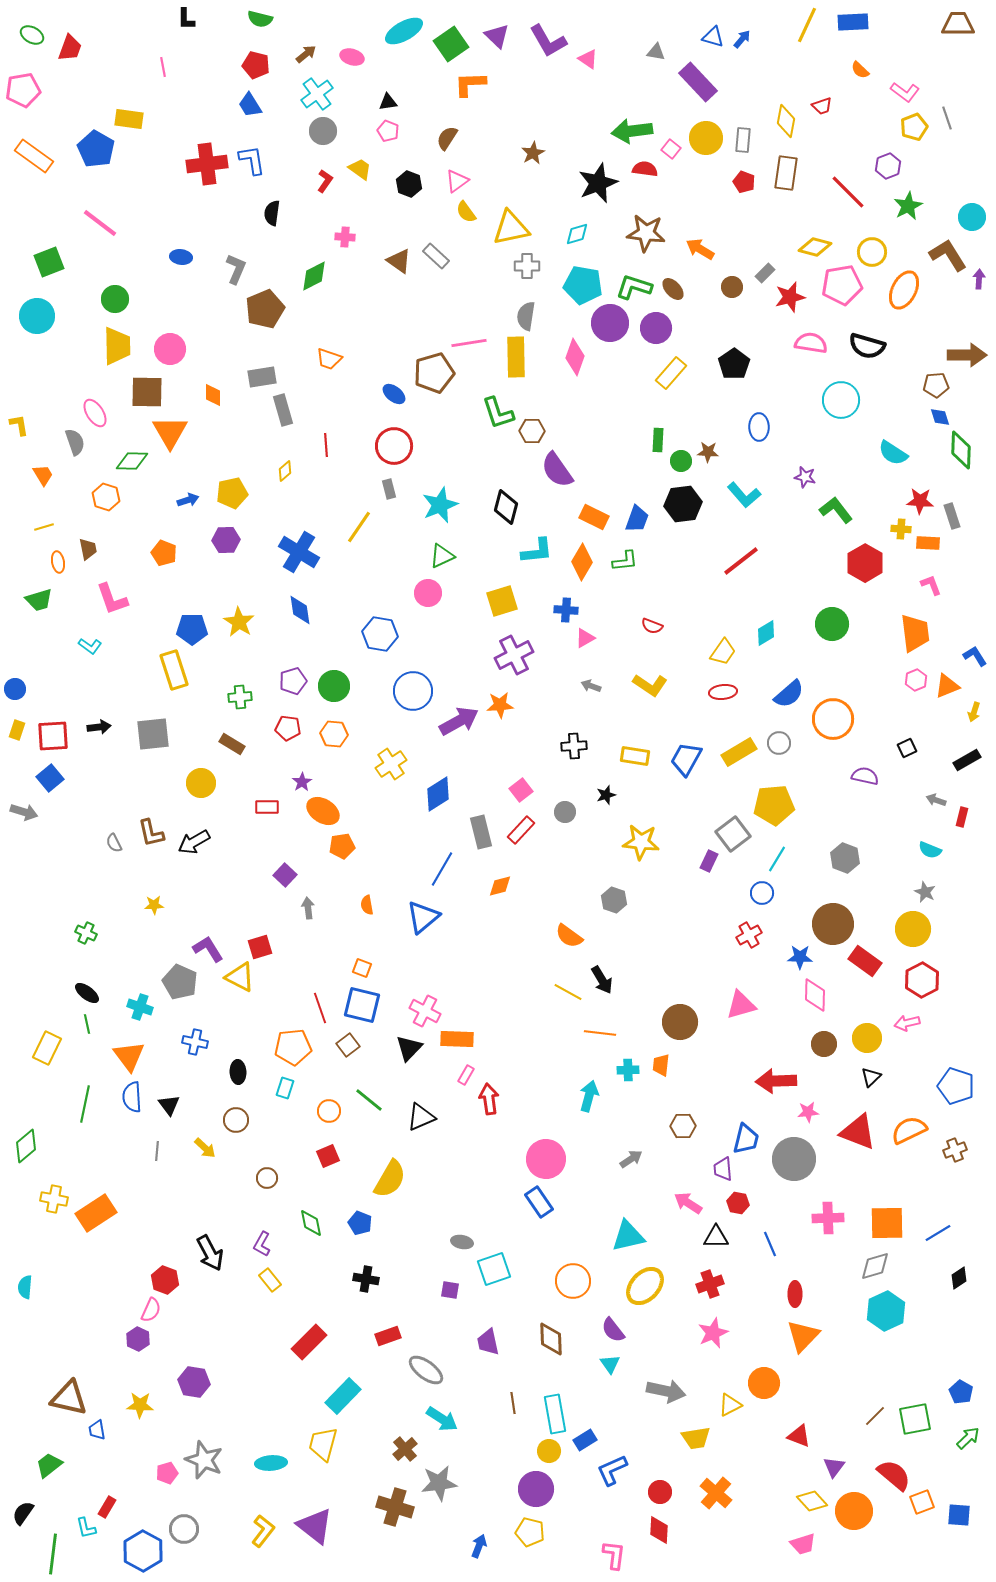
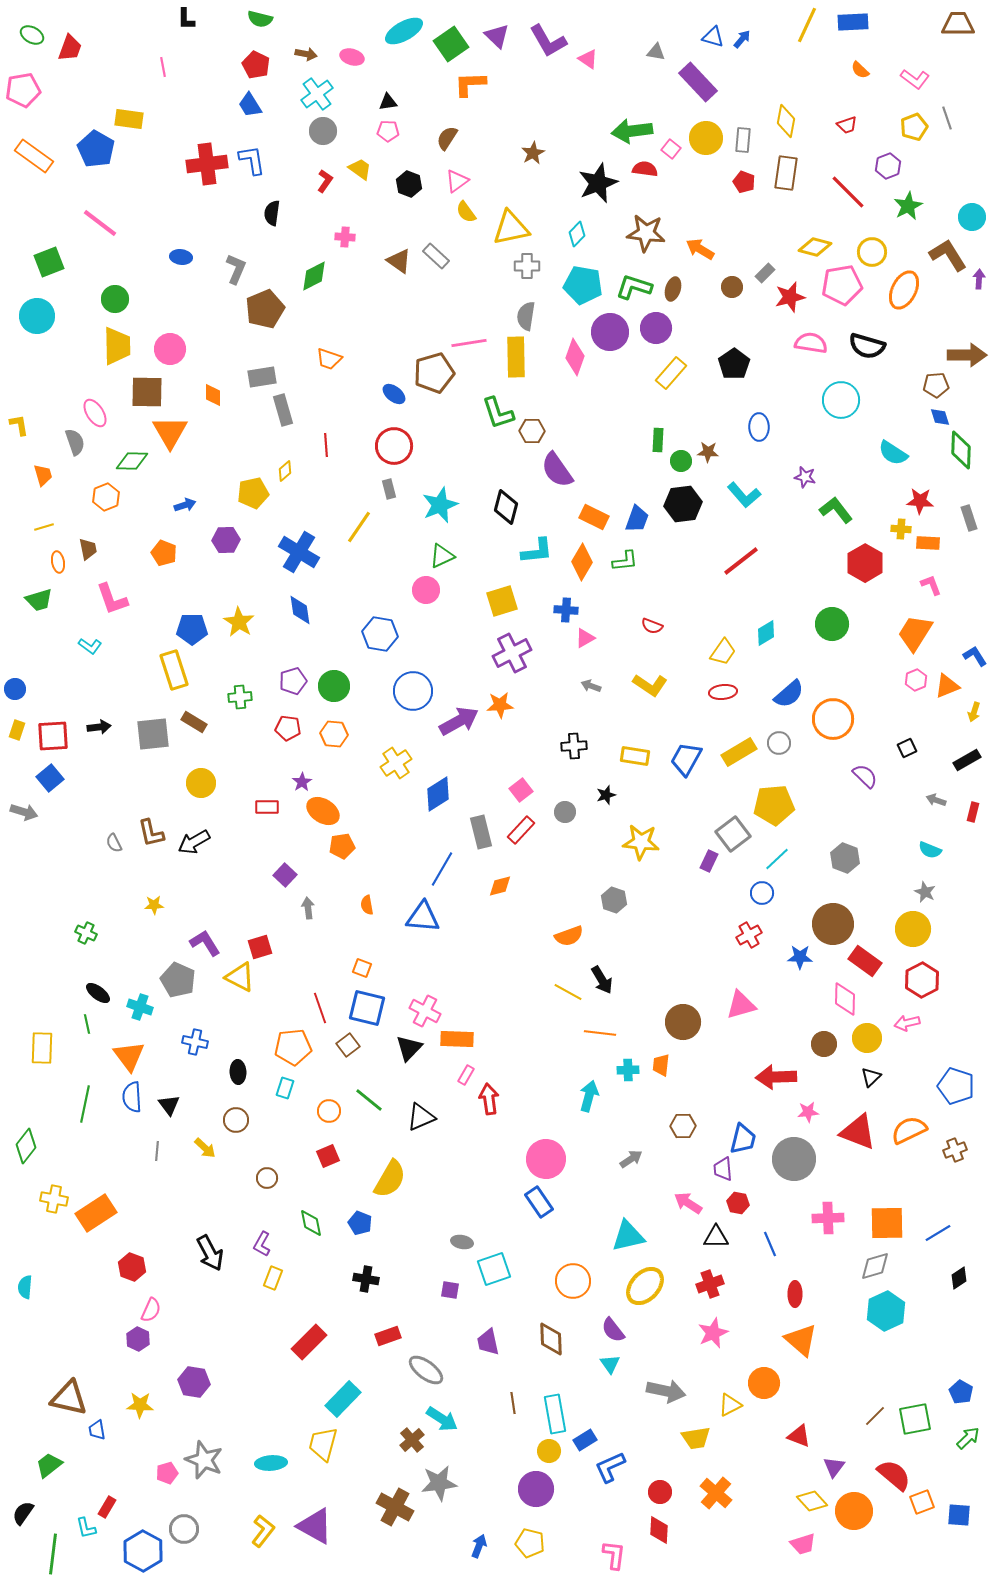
brown arrow at (306, 54): rotated 50 degrees clockwise
red pentagon at (256, 65): rotated 12 degrees clockwise
pink L-shape at (905, 92): moved 10 px right, 13 px up
red trapezoid at (822, 106): moved 25 px right, 19 px down
pink pentagon at (388, 131): rotated 20 degrees counterclockwise
cyan diamond at (577, 234): rotated 30 degrees counterclockwise
brown ellipse at (673, 289): rotated 60 degrees clockwise
purple circle at (610, 323): moved 9 px down
orange trapezoid at (43, 475): rotated 15 degrees clockwise
yellow pentagon at (232, 493): moved 21 px right
orange hexagon at (106, 497): rotated 20 degrees clockwise
blue arrow at (188, 500): moved 3 px left, 5 px down
gray rectangle at (952, 516): moved 17 px right, 2 px down
pink circle at (428, 593): moved 2 px left, 3 px up
orange trapezoid at (915, 633): rotated 141 degrees counterclockwise
purple cross at (514, 655): moved 2 px left, 2 px up
brown rectangle at (232, 744): moved 38 px left, 22 px up
yellow cross at (391, 764): moved 5 px right, 1 px up
purple semicircle at (865, 776): rotated 32 degrees clockwise
red rectangle at (962, 817): moved 11 px right, 5 px up
cyan line at (777, 859): rotated 16 degrees clockwise
blue triangle at (423, 917): rotated 45 degrees clockwise
orange semicircle at (569, 936): rotated 56 degrees counterclockwise
purple L-shape at (208, 949): moved 3 px left, 6 px up
gray pentagon at (180, 982): moved 2 px left, 2 px up
black ellipse at (87, 993): moved 11 px right
pink diamond at (815, 995): moved 30 px right, 4 px down
blue square at (362, 1005): moved 5 px right, 3 px down
brown circle at (680, 1022): moved 3 px right
yellow rectangle at (47, 1048): moved 5 px left; rotated 24 degrees counterclockwise
red arrow at (776, 1081): moved 4 px up
blue trapezoid at (746, 1139): moved 3 px left
green diamond at (26, 1146): rotated 12 degrees counterclockwise
red hexagon at (165, 1280): moved 33 px left, 13 px up
yellow rectangle at (270, 1280): moved 3 px right, 2 px up; rotated 60 degrees clockwise
orange triangle at (803, 1336): moved 2 px left, 4 px down; rotated 33 degrees counterclockwise
cyan rectangle at (343, 1396): moved 3 px down
brown cross at (405, 1449): moved 7 px right, 9 px up
blue L-shape at (612, 1470): moved 2 px left, 3 px up
brown cross at (395, 1507): rotated 12 degrees clockwise
purple triangle at (315, 1526): rotated 9 degrees counterclockwise
yellow pentagon at (530, 1532): moved 11 px down
